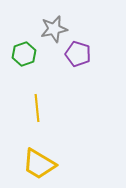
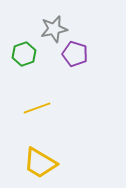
purple pentagon: moved 3 px left
yellow line: rotated 76 degrees clockwise
yellow trapezoid: moved 1 px right, 1 px up
